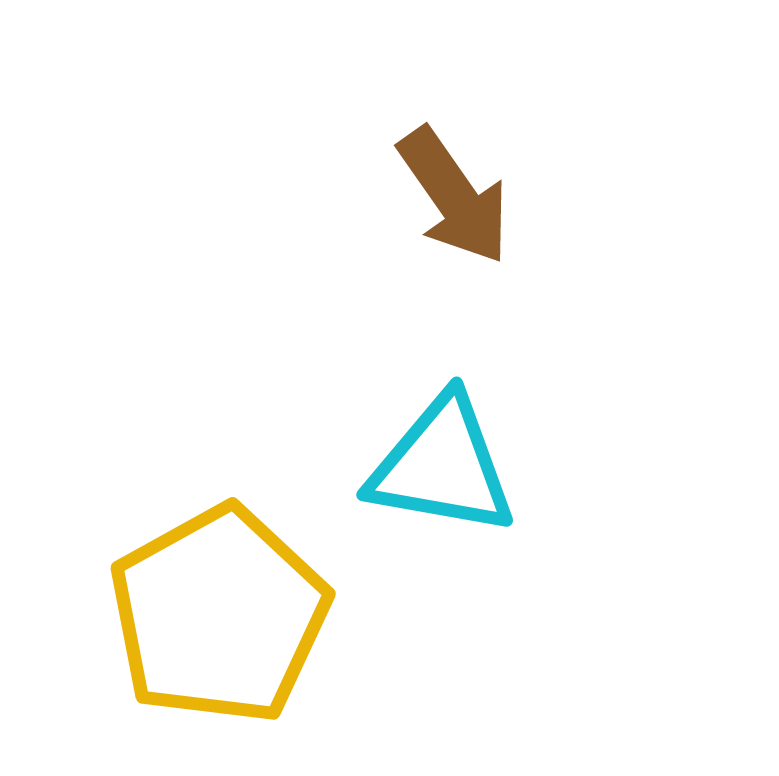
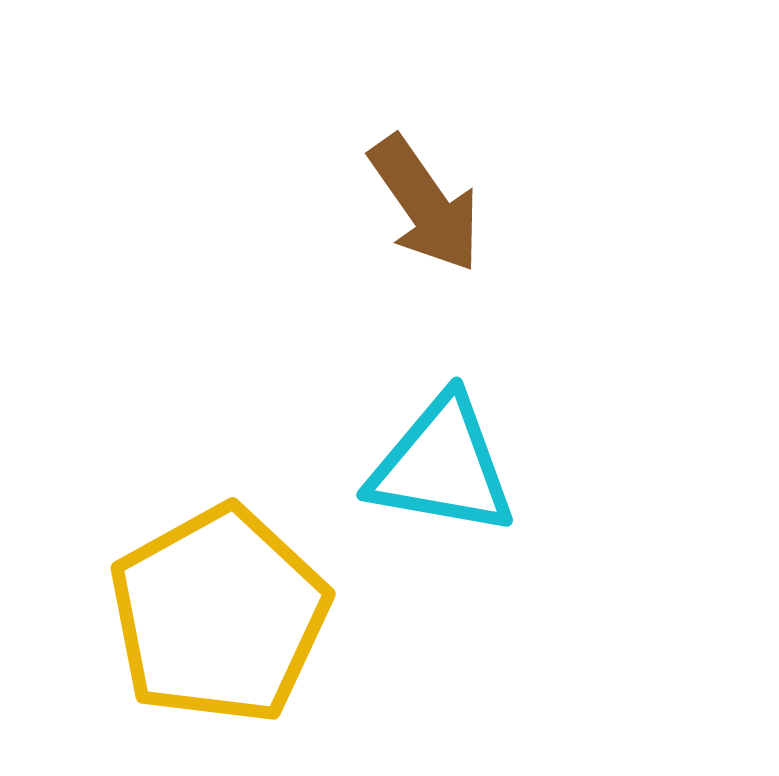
brown arrow: moved 29 px left, 8 px down
